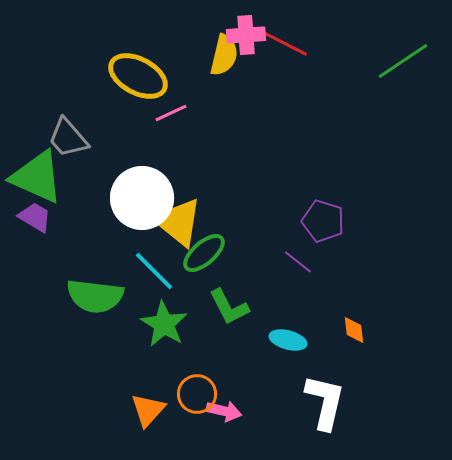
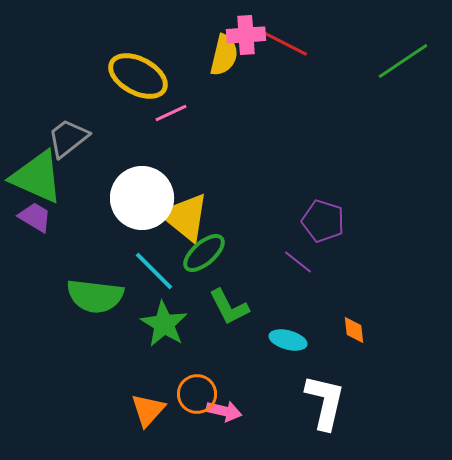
gray trapezoid: rotated 93 degrees clockwise
yellow triangle: moved 7 px right, 5 px up
